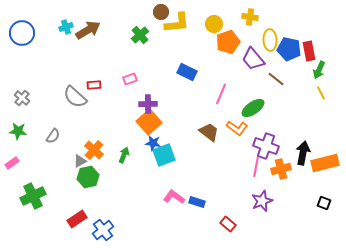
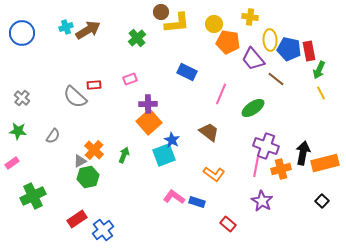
green cross at (140, 35): moved 3 px left, 3 px down
orange pentagon at (228, 42): rotated 30 degrees clockwise
orange L-shape at (237, 128): moved 23 px left, 46 px down
blue star at (153, 143): moved 19 px right, 3 px up; rotated 21 degrees clockwise
purple star at (262, 201): rotated 20 degrees counterclockwise
black square at (324, 203): moved 2 px left, 2 px up; rotated 24 degrees clockwise
